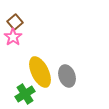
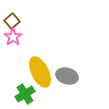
brown square: moved 3 px left, 1 px up
gray ellipse: rotated 55 degrees counterclockwise
